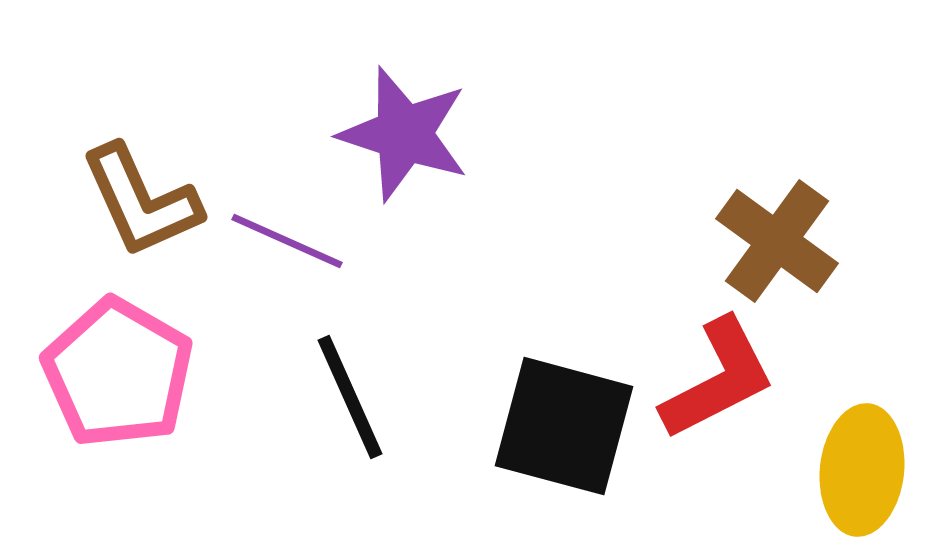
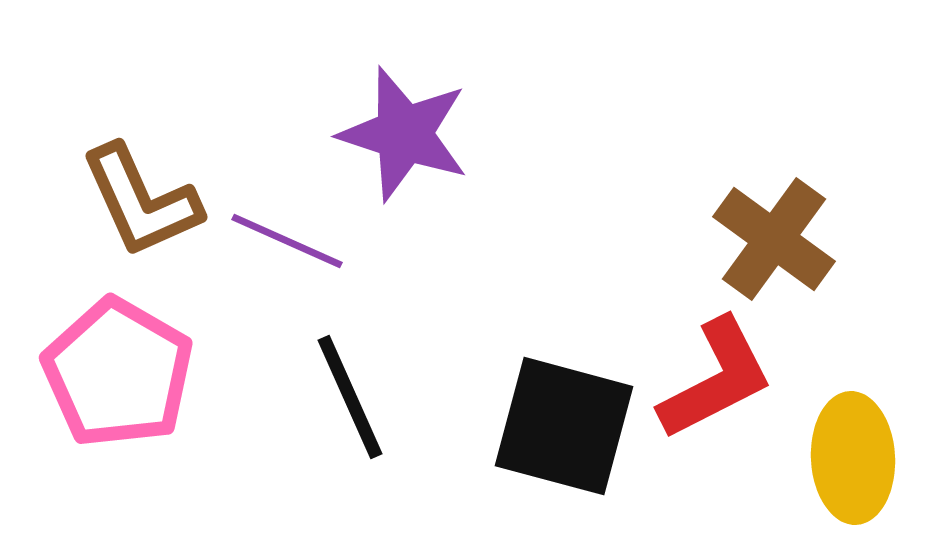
brown cross: moved 3 px left, 2 px up
red L-shape: moved 2 px left
yellow ellipse: moved 9 px left, 12 px up; rotated 9 degrees counterclockwise
